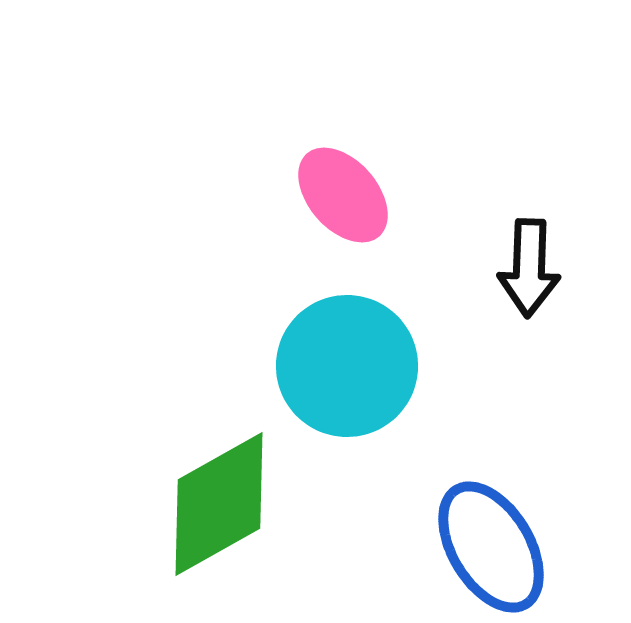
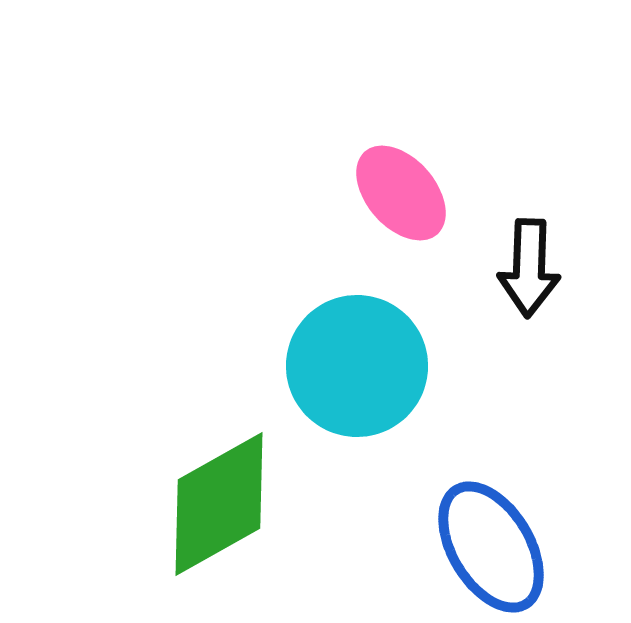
pink ellipse: moved 58 px right, 2 px up
cyan circle: moved 10 px right
